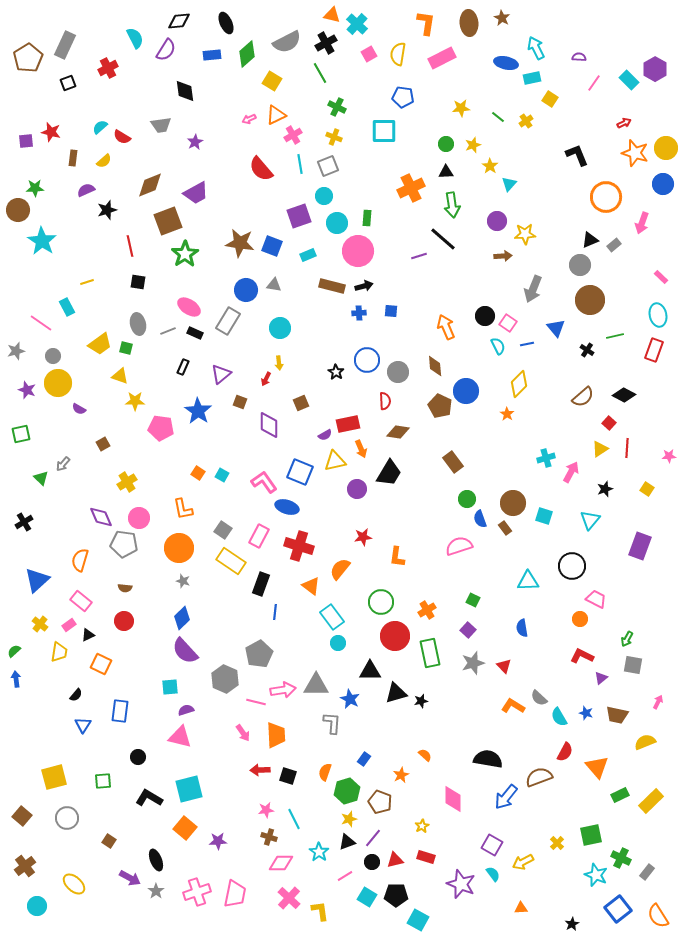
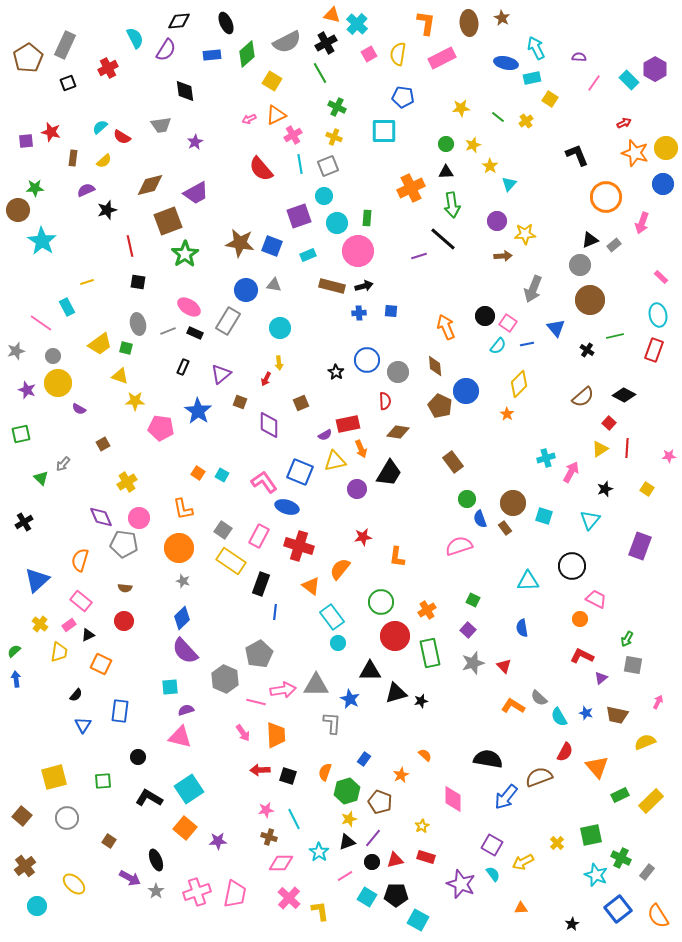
brown diamond at (150, 185): rotated 8 degrees clockwise
cyan semicircle at (498, 346): rotated 66 degrees clockwise
cyan square at (189, 789): rotated 20 degrees counterclockwise
